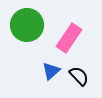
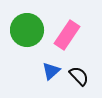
green circle: moved 5 px down
pink rectangle: moved 2 px left, 3 px up
